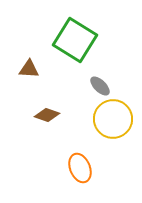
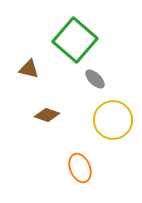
green square: rotated 9 degrees clockwise
brown triangle: rotated 10 degrees clockwise
gray ellipse: moved 5 px left, 7 px up
yellow circle: moved 1 px down
